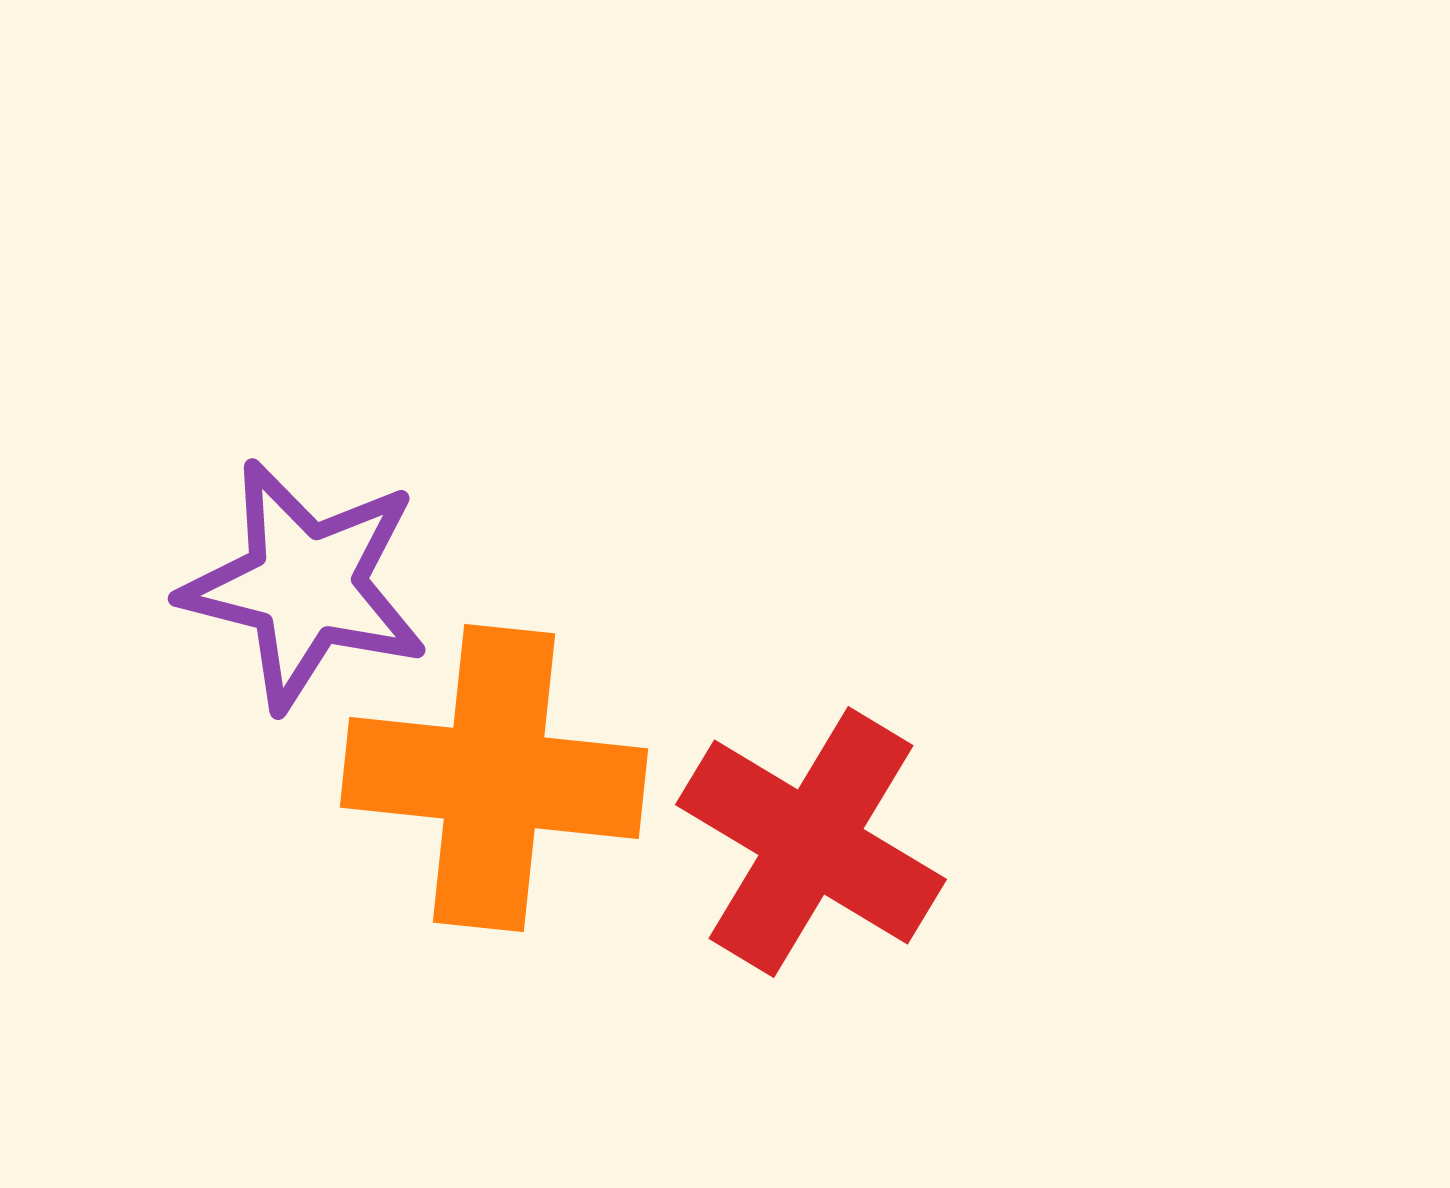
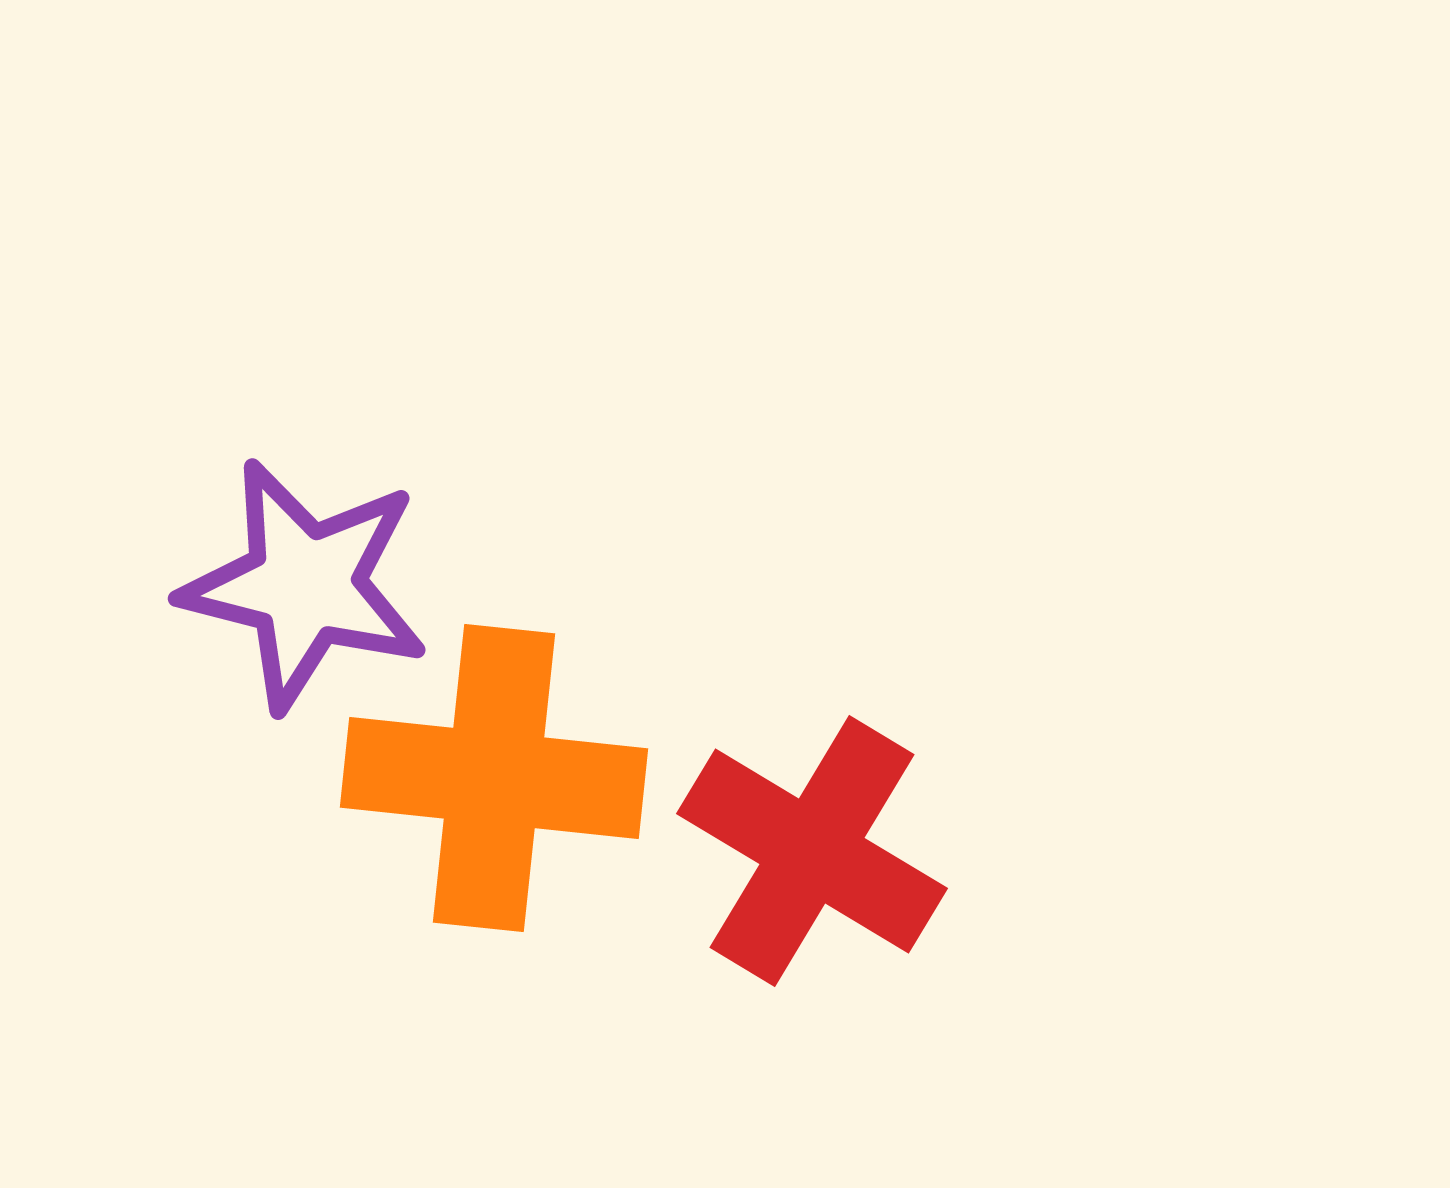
red cross: moved 1 px right, 9 px down
